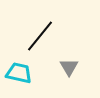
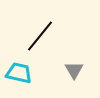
gray triangle: moved 5 px right, 3 px down
